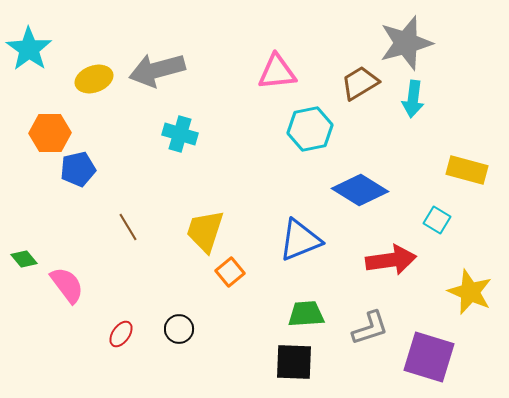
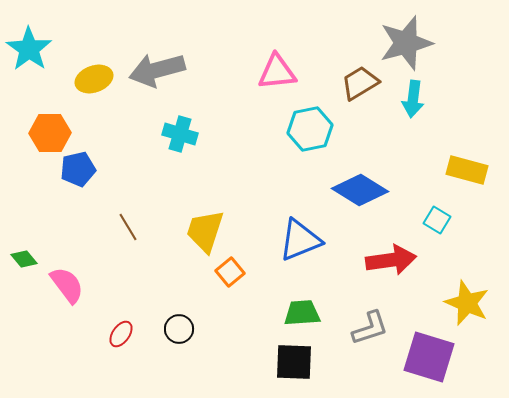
yellow star: moved 3 px left, 11 px down
green trapezoid: moved 4 px left, 1 px up
